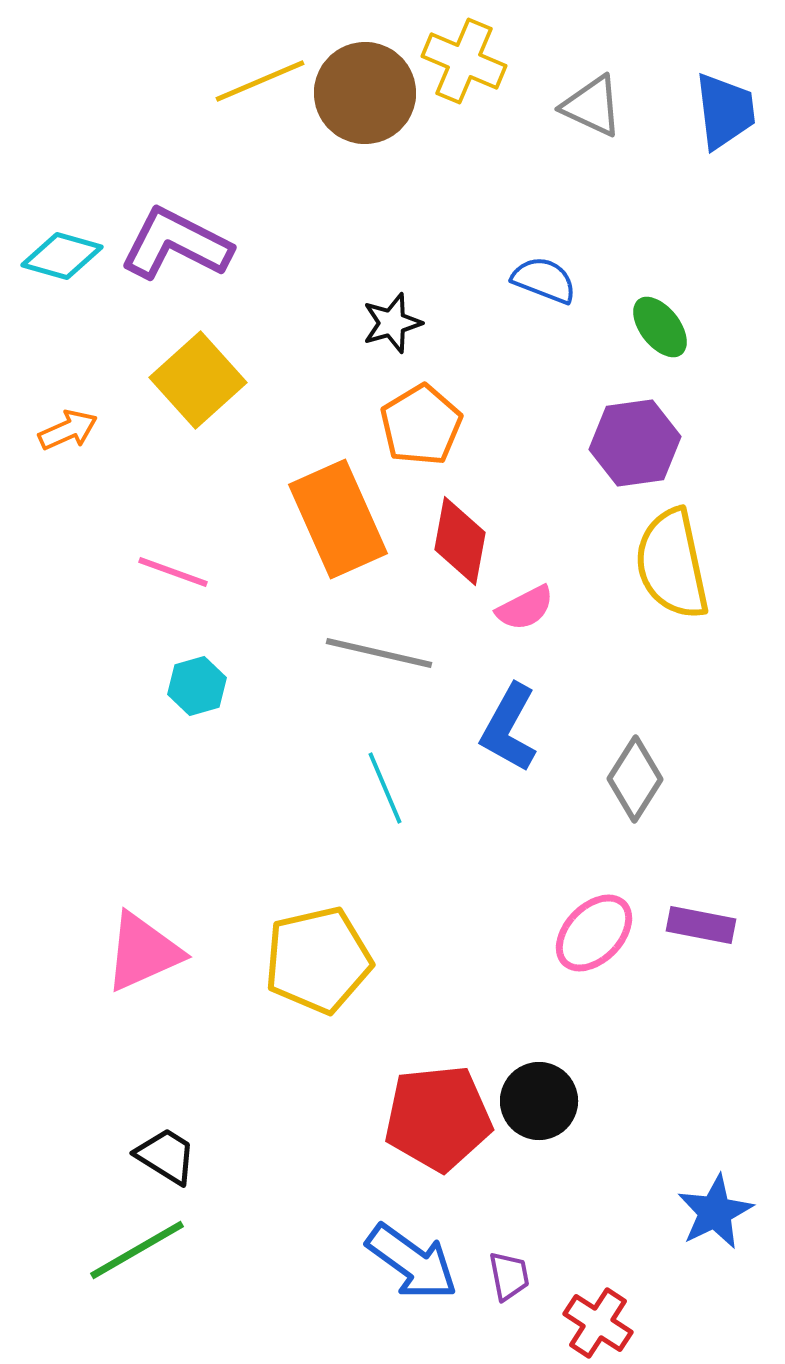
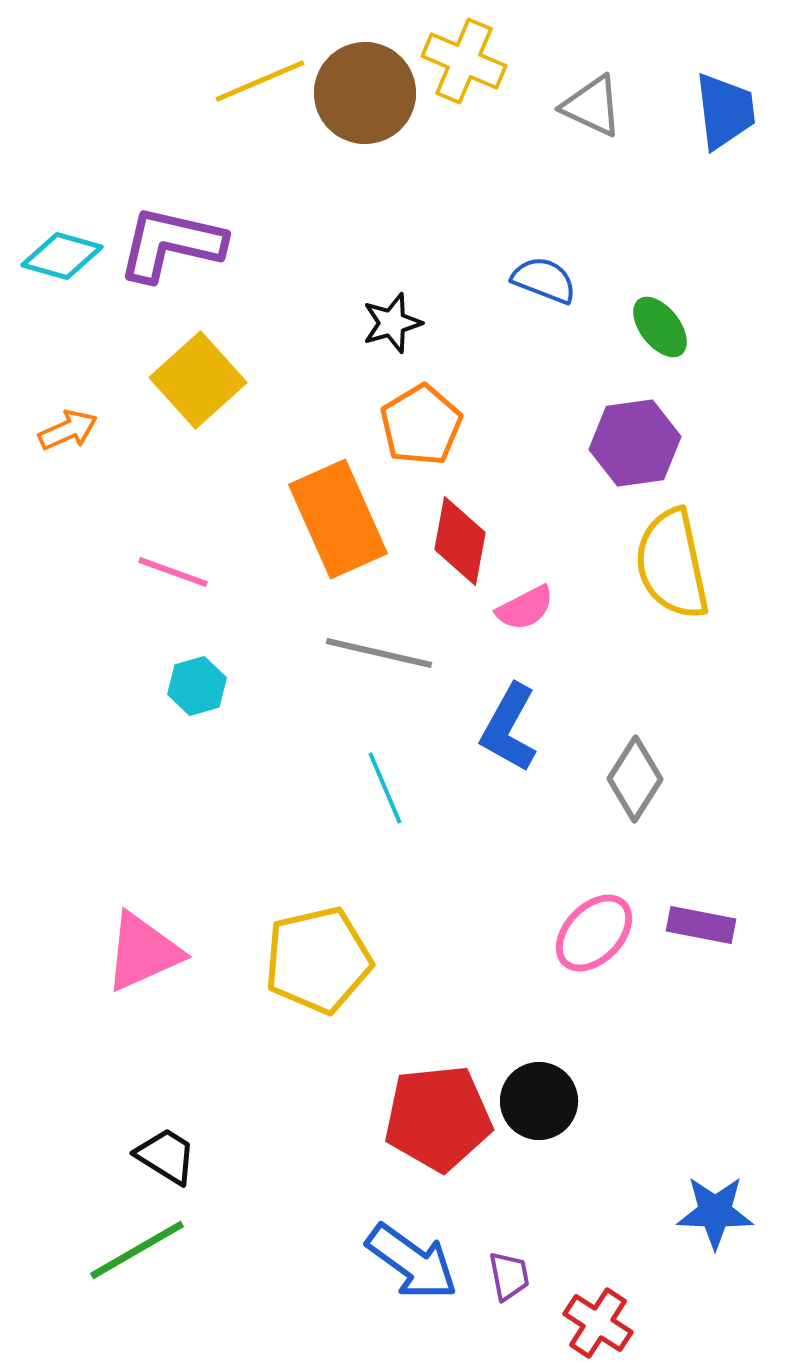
purple L-shape: moved 5 px left; rotated 14 degrees counterclockwise
blue star: rotated 28 degrees clockwise
